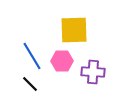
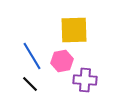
pink hexagon: rotated 10 degrees counterclockwise
purple cross: moved 8 px left, 8 px down
